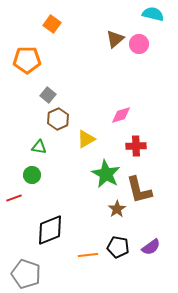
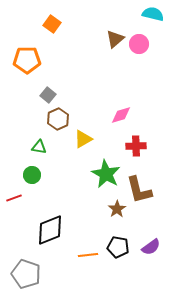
yellow triangle: moved 3 px left
